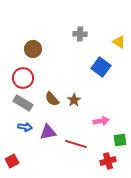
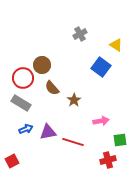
gray cross: rotated 32 degrees counterclockwise
yellow triangle: moved 3 px left, 3 px down
brown circle: moved 9 px right, 16 px down
brown semicircle: moved 11 px up
gray rectangle: moved 2 px left
blue arrow: moved 1 px right, 2 px down; rotated 32 degrees counterclockwise
red line: moved 3 px left, 2 px up
red cross: moved 1 px up
